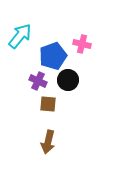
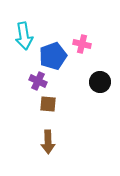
cyan arrow: moved 4 px right; rotated 132 degrees clockwise
black circle: moved 32 px right, 2 px down
brown arrow: rotated 15 degrees counterclockwise
